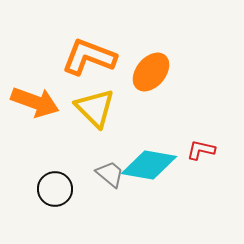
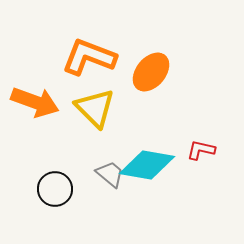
cyan diamond: moved 2 px left
